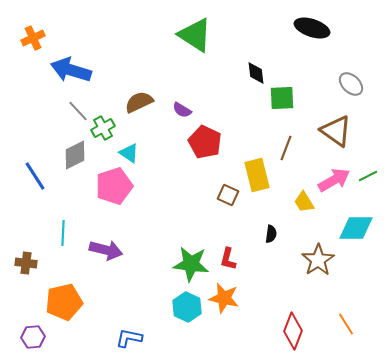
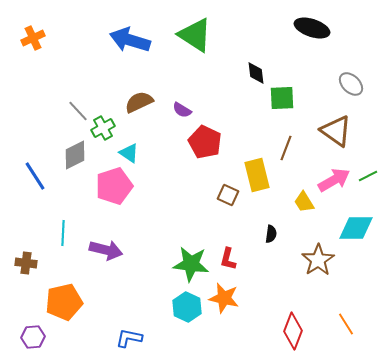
blue arrow: moved 59 px right, 30 px up
